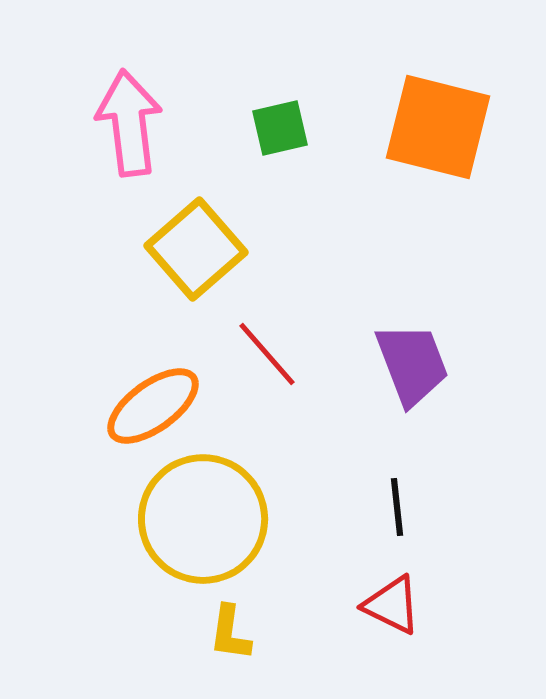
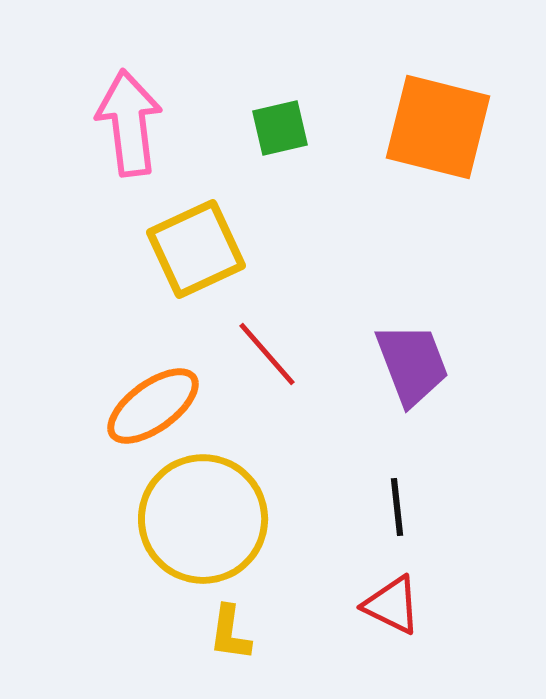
yellow square: rotated 16 degrees clockwise
